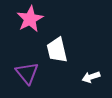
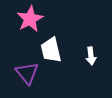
white trapezoid: moved 6 px left
white arrow: moved 21 px up; rotated 78 degrees counterclockwise
